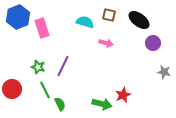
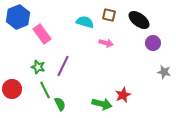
pink rectangle: moved 6 px down; rotated 18 degrees counterclockwise
